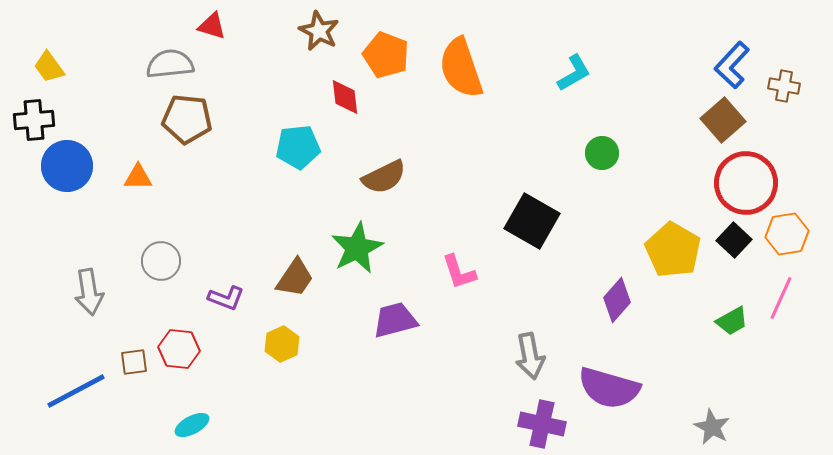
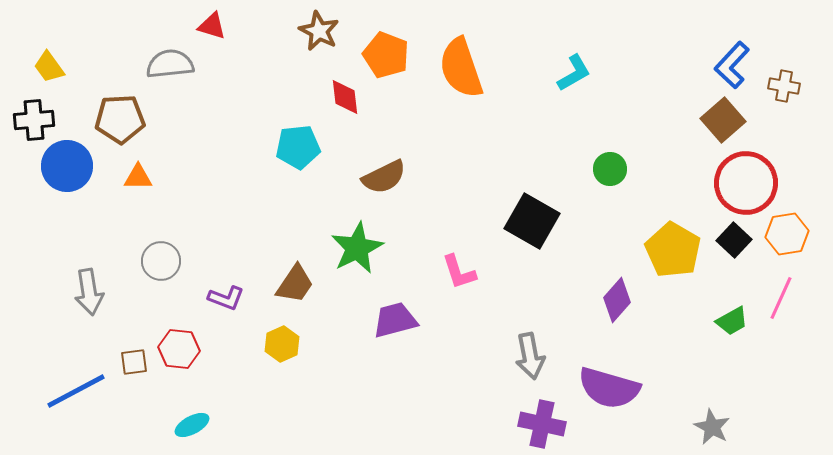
brown pentagon at (187, 119): moved 67 px left; rotated 9 degrees counterclockwise
green circle at (602, 153): moved 8 px right, 16 px down
brown trapezoid at (295, 278): moved 6 px down
